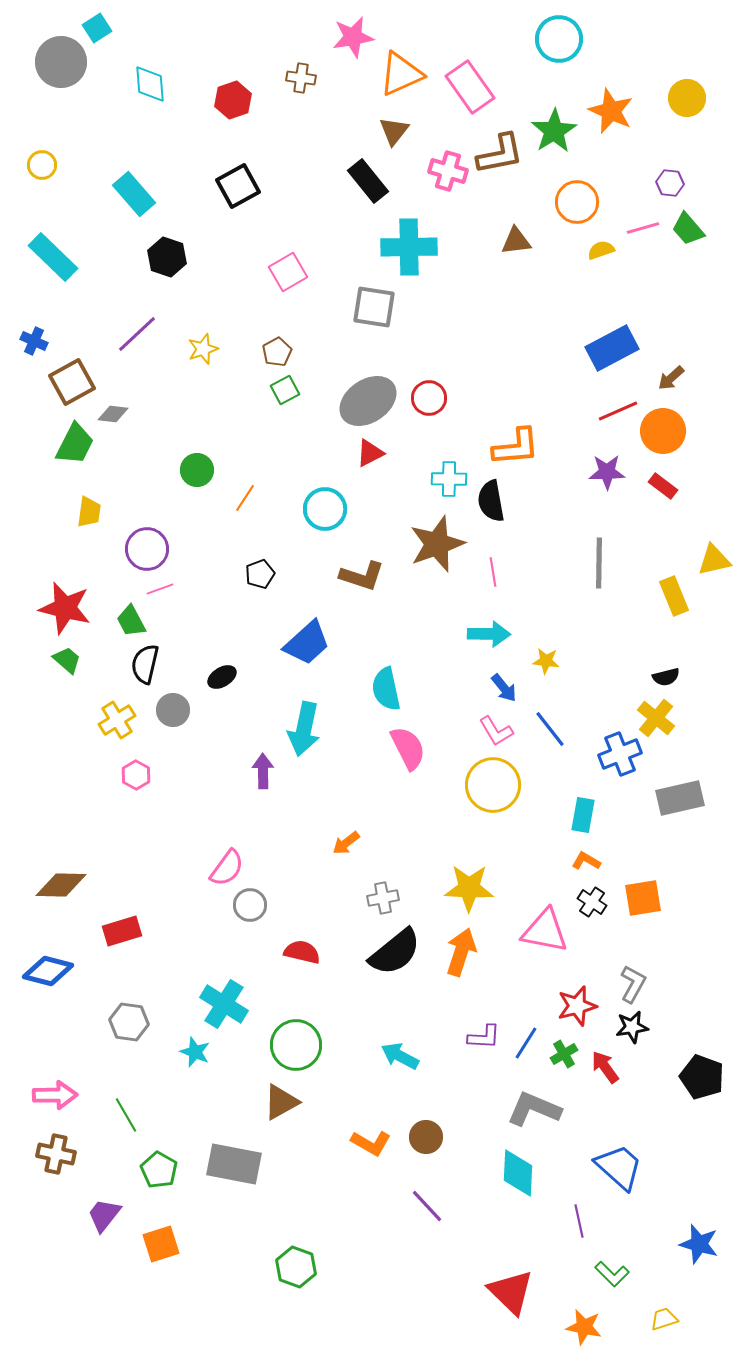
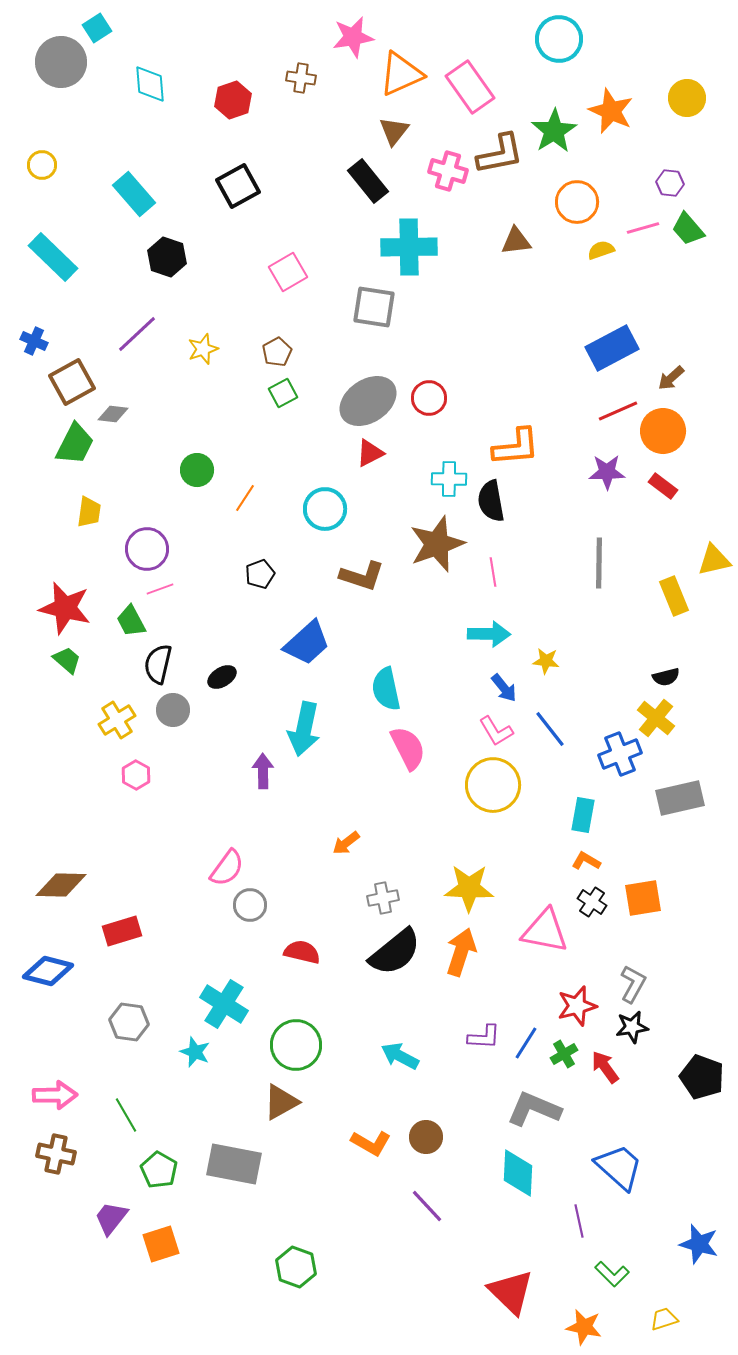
green square at (285, 390): moved 2 px left, 3 px down
black semicircle at (145, 664): moved 13 px right
purple trapezoid at (104, 1215): moved 7 px right, 3 px down
